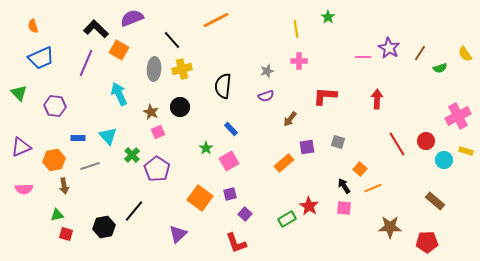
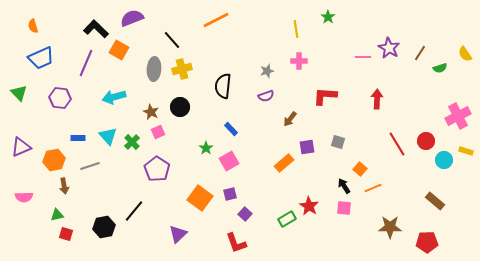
cyan arrow at (119, 94): moved 5 px left, 3 px down; rotated 80 degrees counterclockwise
purple hexagon at (55, 106): moved 5 px right, 8 px up
green cross at (132, 155): moved 13 px up
pink semicircle at (24, 189): moved 8 px down
